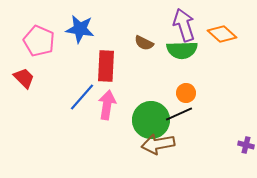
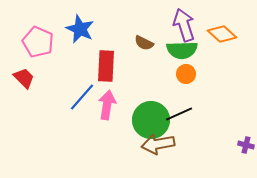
blue star: rotated 16 degrees clockwise
pink pentagon: moved 1 px left, 1 px down
orange circle: moved 19 px up
